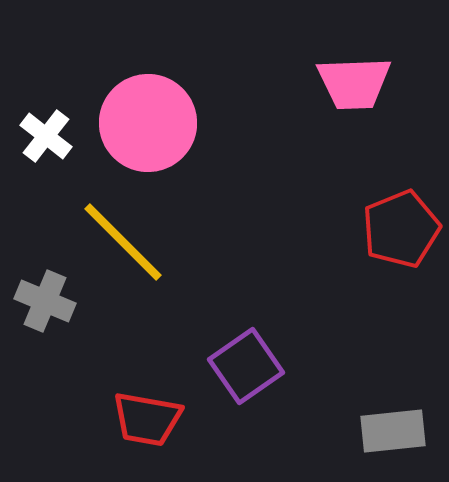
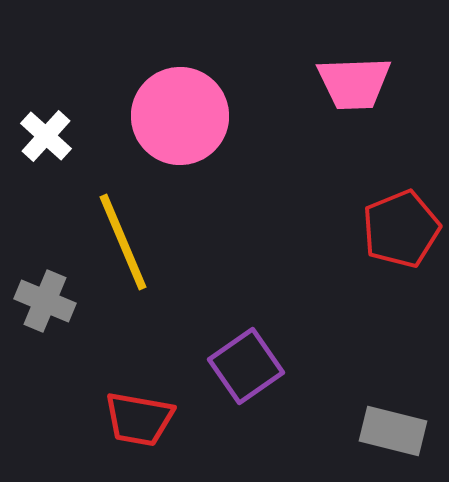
pink circle: moved 32 px right, 7 px up
white cross: rotated 4 degrees clockwise
yellow line: rotated 22 degrees clockwise
red trapezoid: moved 8 px left
gray rectangle: rotated 20 degrees clockwise
